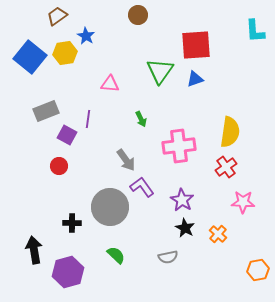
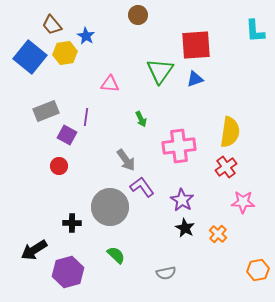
brown trapezoid: moved 5 px left, 9 px down; rotated 95 degrees counterclockwise
purple line: moved 2 px left, 2 px up
black arrow: rotated 112 degrees counterclockwise
gray semicircle: moved 2 px left, 16 px down
